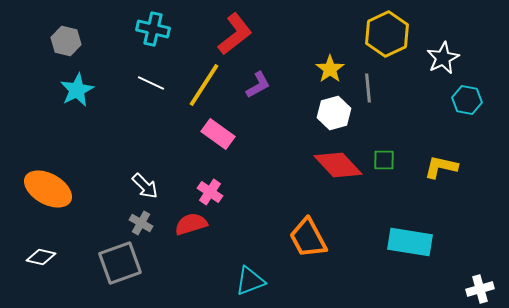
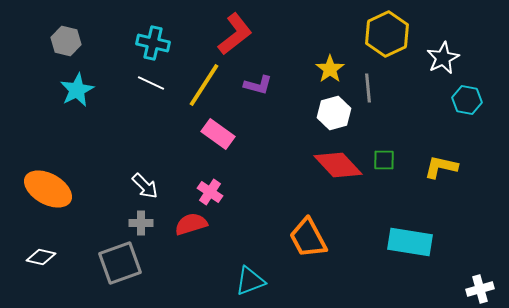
cyan cross: moved 14 px down
purple L-shape: rotated 44 degrees clockwise
gray cross: rotated 30 degrees counterclockwise
